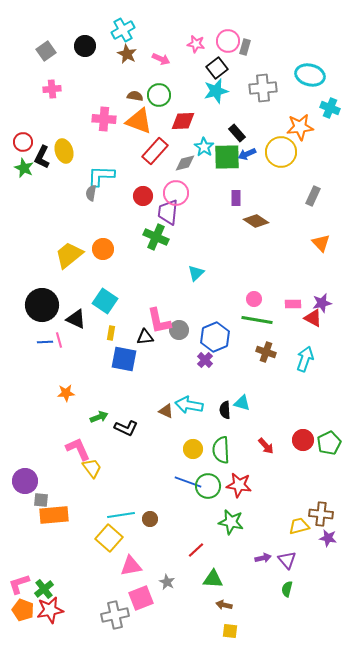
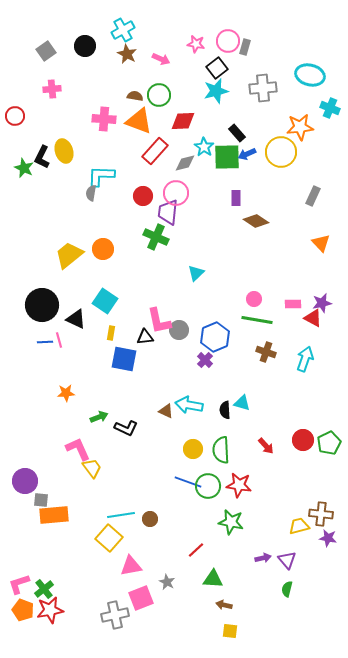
red circle at (23, 142): moved 8 px left, 26 px up
